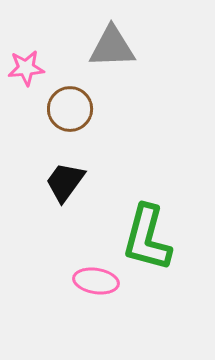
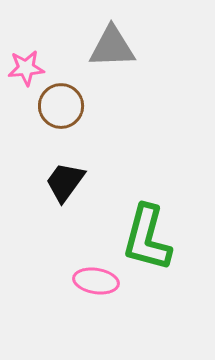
brown circle: moved 9 px left, 3 px up
